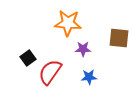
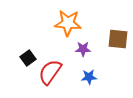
brown square: moved 1 px left, 1 px down
